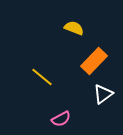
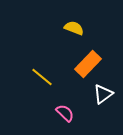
orange rectangle: moved 6 px left, 3 px down
pink semicircle: moved 4 px right, 6 px up; rotated 108 degrees counterclockwise
